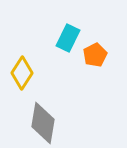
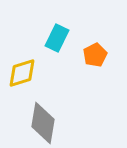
cyan rectangle: moved 11 px left
yellow diamond: rotated 40 degrees clockwise
